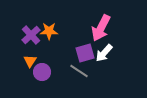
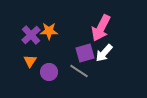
purple circle: moved 7 px right
